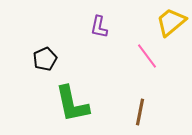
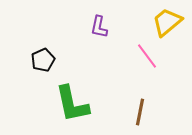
yellow trapezoid: moved 4 px left
black pentagon: moved 2 px left, 1 px down
